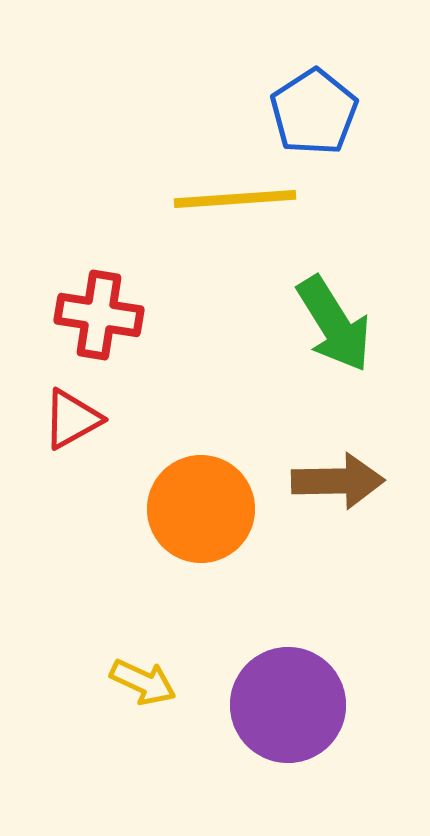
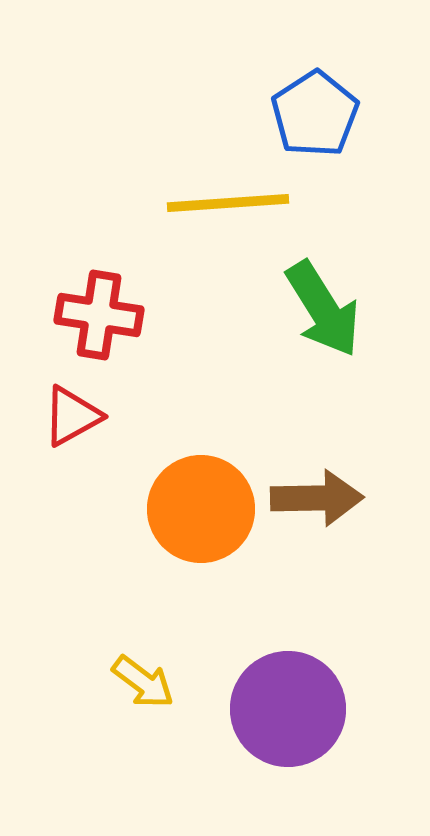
blue pentagon: moved 1 px right, 2 px down
yellow line: moved 7 px left, 4 px down
green arrow: moved 11 px left, 15 px up
red triangle: moved 3 px up
brown arrow: moved 21 px left, 17 px down
yellow arrow: rotated 12 degrees clockwise
purple circle: moved 4 px down
